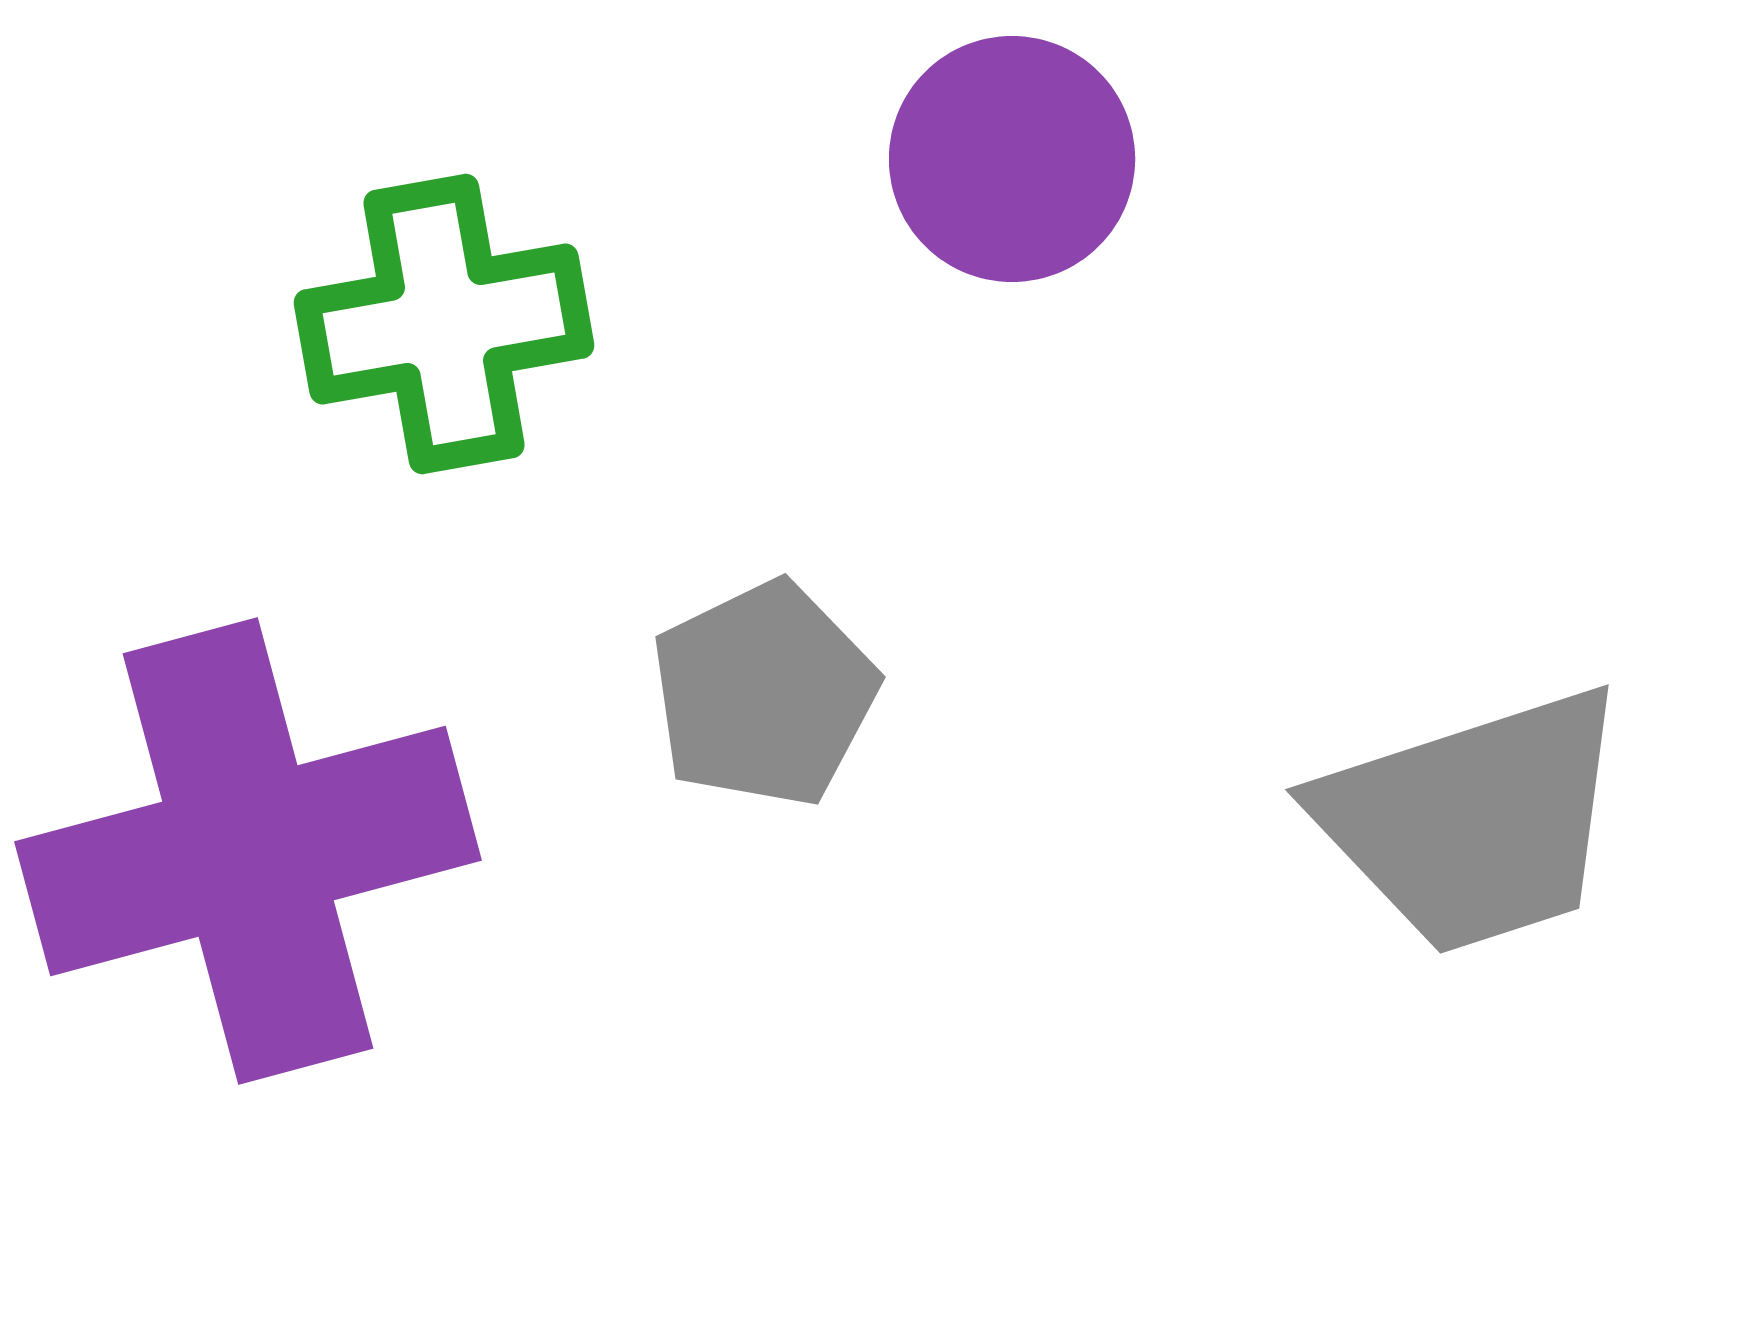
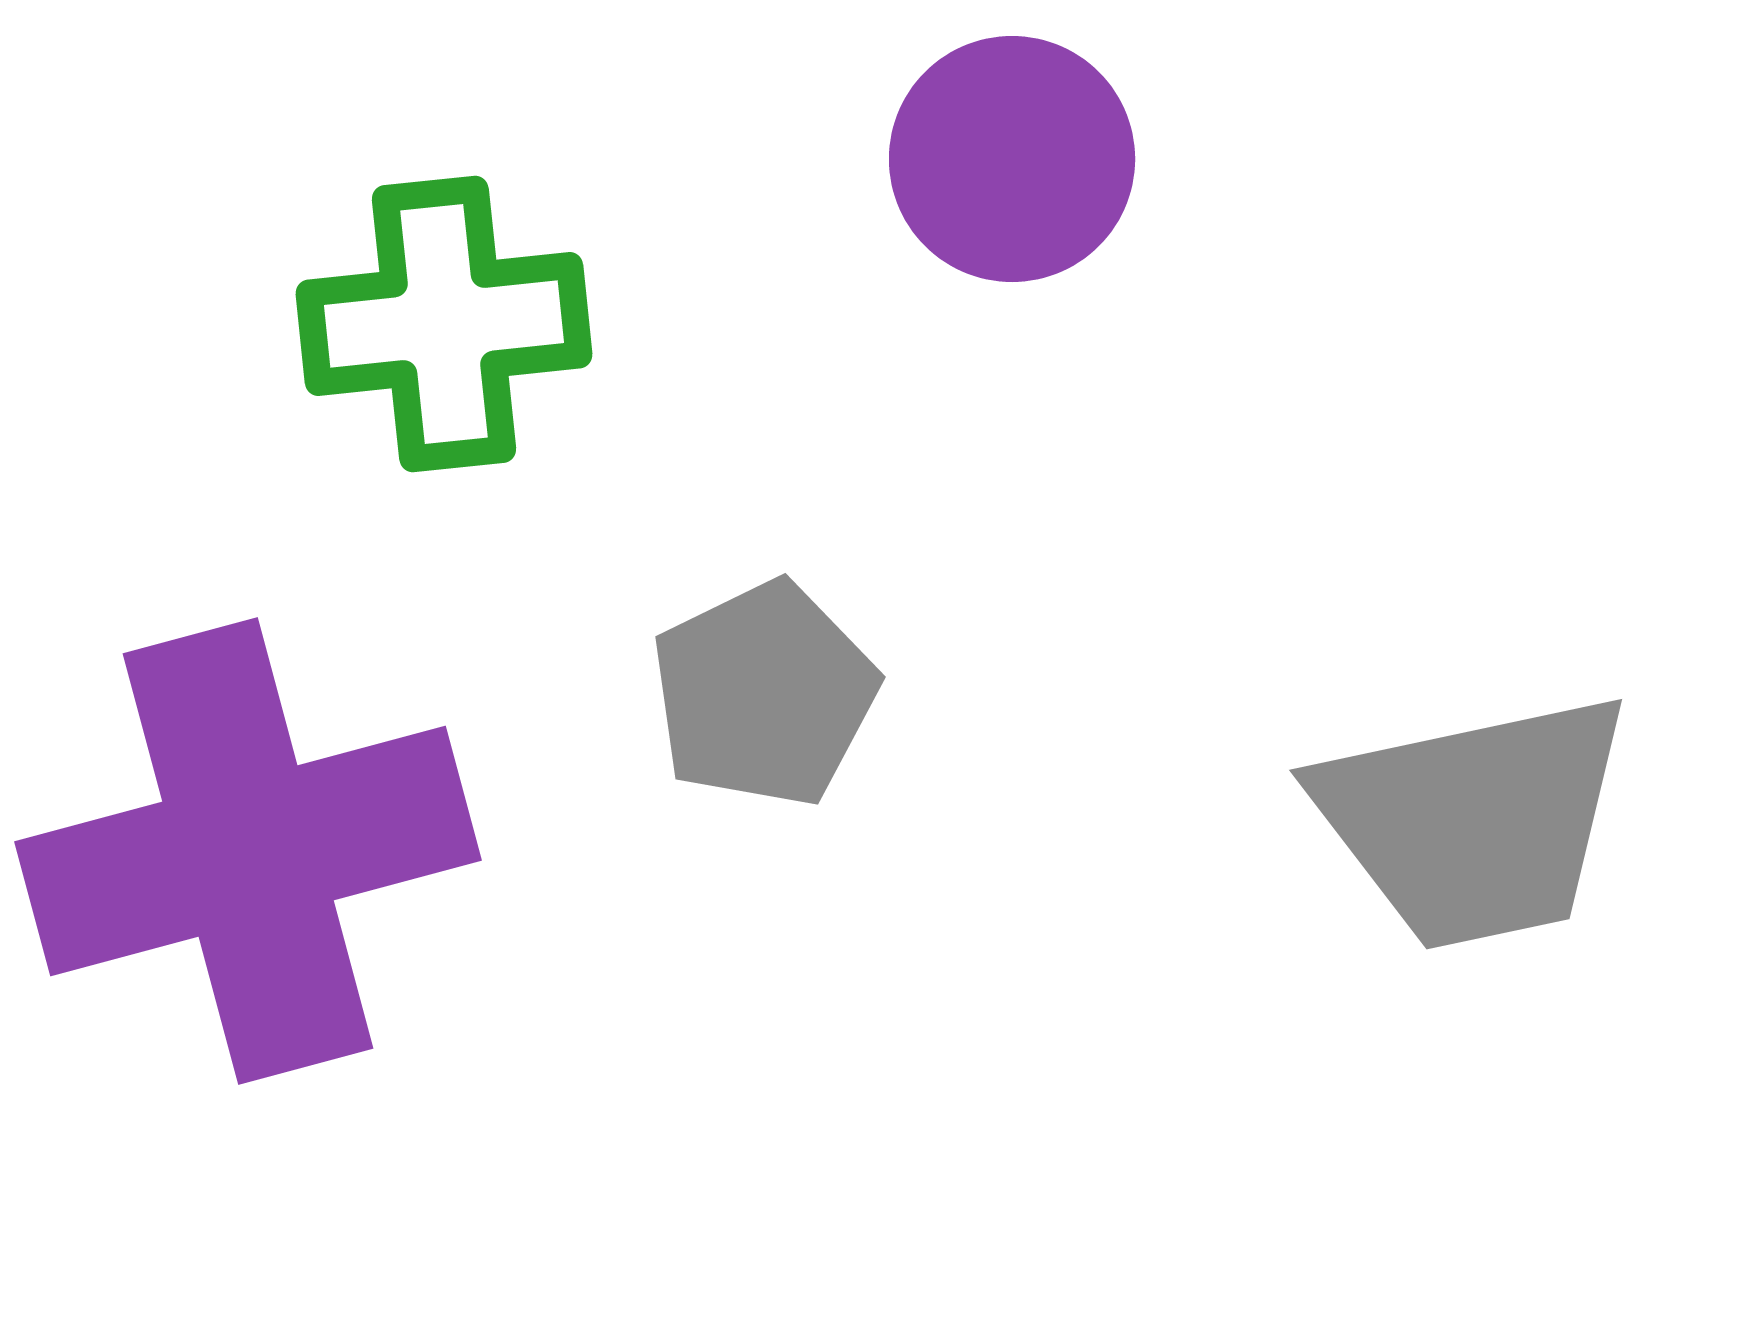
green cross: rotated 4 degrees clockwise
gray trapezoid: rotated 6 degrees clockwise
